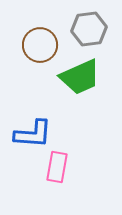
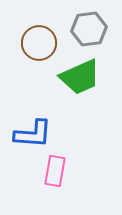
brown circle: moved 1 px left, 2 px up
pink rectangle: moved 2 px left, 4 px down
